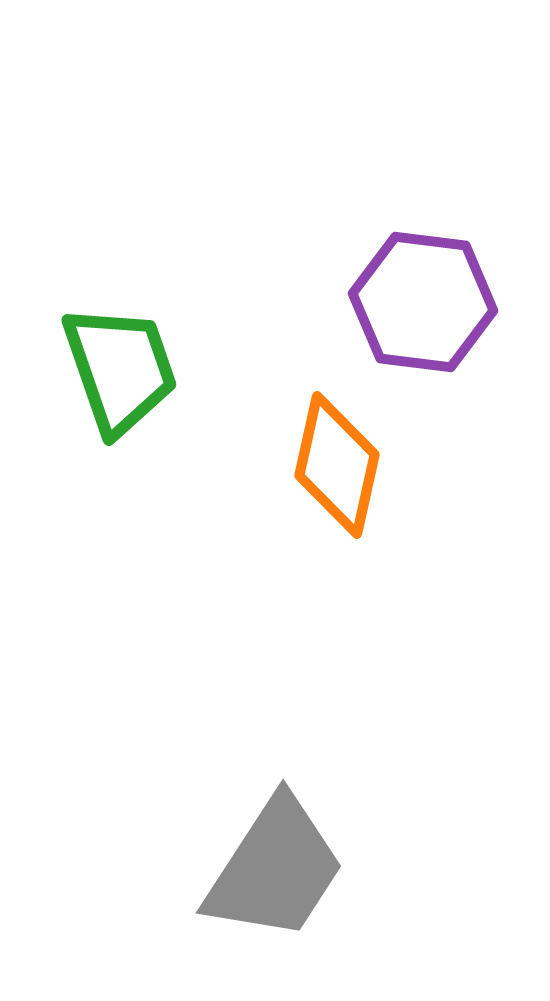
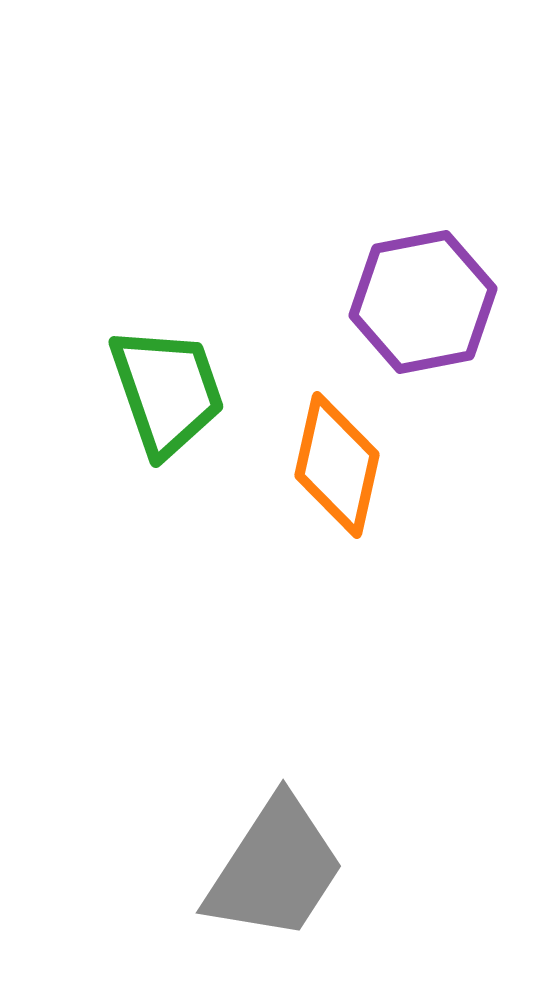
purple hexagon: rotated 18 degrees counterclockwise
green trapezoid: moved 47 px right, 22 px down
